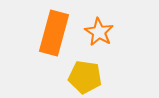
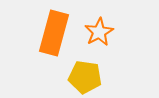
orange star: rotated 12 degrees clockwise
